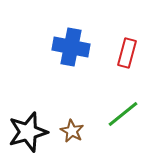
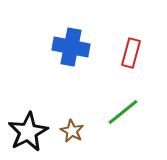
red rectangle: moved 4 px right
green line: moved 2 px up
black star: rotated 12 degrees counterclockwise
